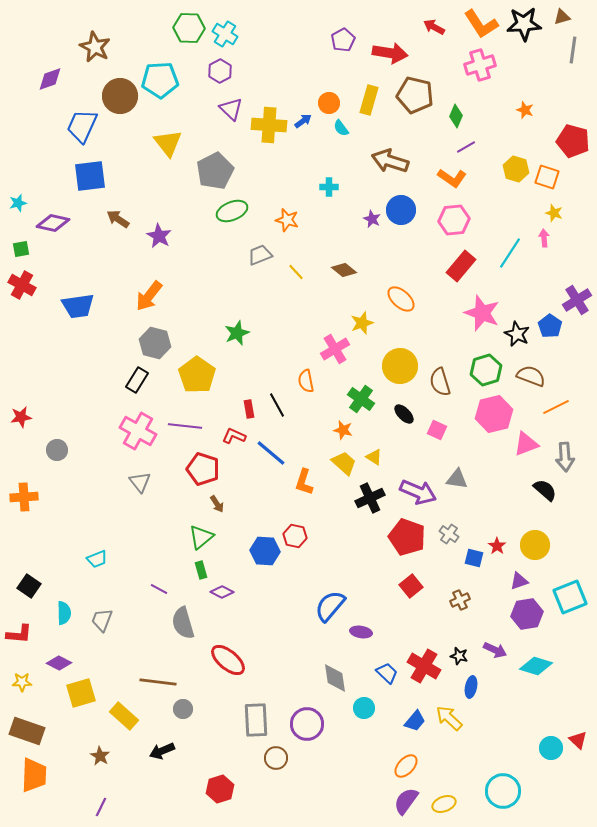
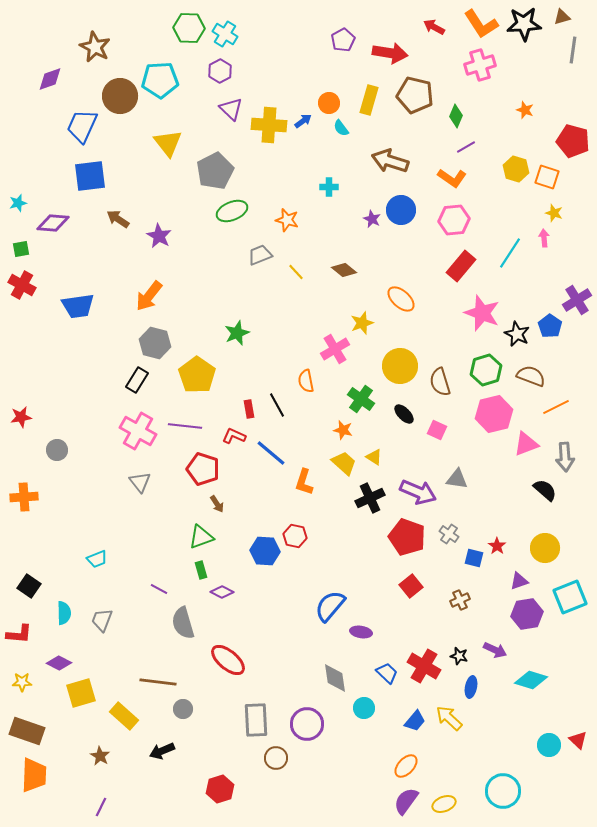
purple diamond at (53, 223): rotated 8 degrees counterclockwise
green triangle at (201, 537): rotated 20 degrees clockwise
yellow circle at (535, 545): moved 10 px right, 3 px down
cyan diamond at (536, 666): moved 5 px left, 14 px down
cyan circle at (551, 748): moved 2 px left, 3 px up
